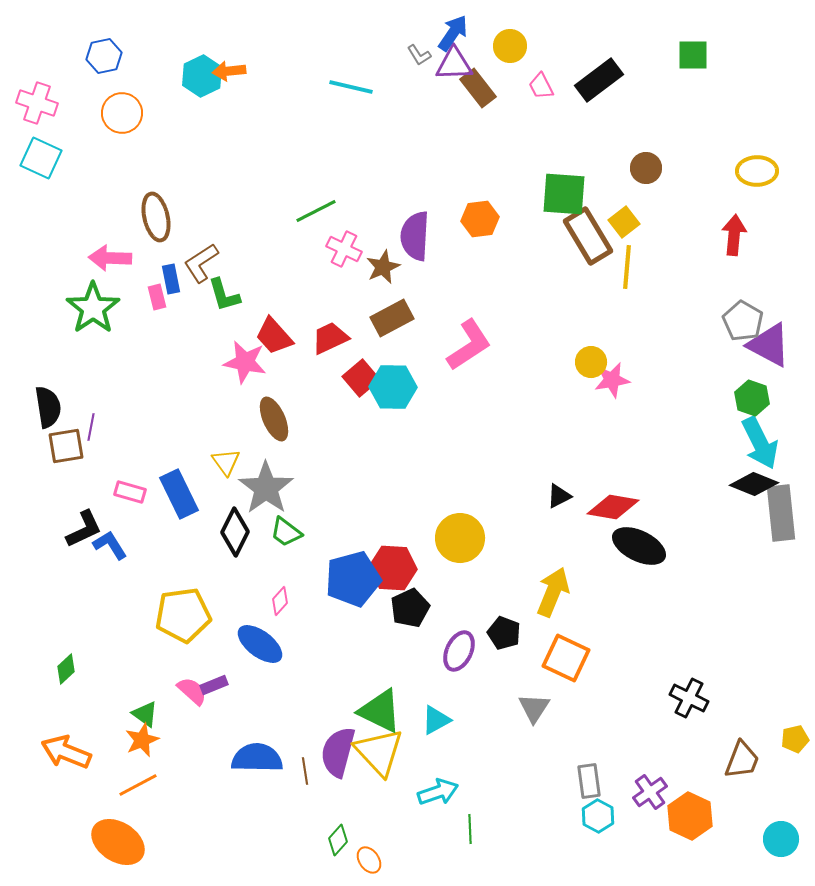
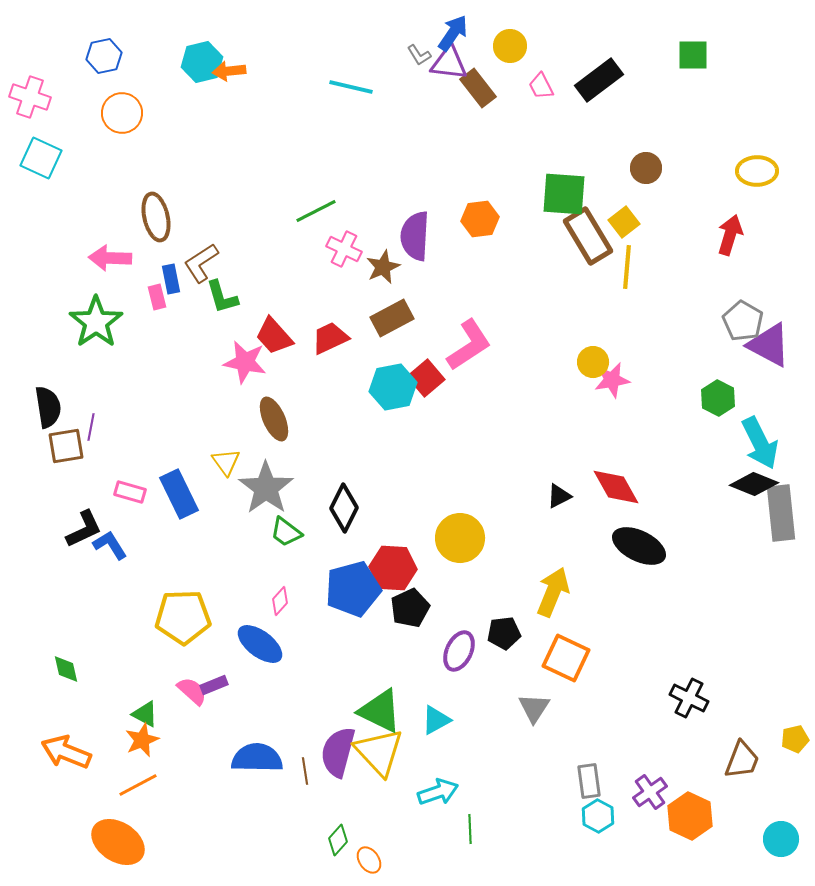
purple triangle at (454, 64): moved 5 px left, 1 px up; rotated 9 degrees clockwise
cyan hexagon at (202, 76): moved 14 px up; rotated 12 degrees clockwise
pink cross at (37, 103): moved 7 px left, 6 px up
red arrow at (734, 235): moved 4 px left; rotated 12 degrees clockwise
green L-shape at (224, 295): moved 2 px left, 2 px down
green star at (93, 308): moved 3 px right, 14 px down
yellow circle at (591, 362): moved 2 px right
red square at (361, 378): moved 65 px right
cyan hexagon at (393, 387): rotated 12 degrees counterclockwise
green hexagon at (752, 398): moved 34 px left; rotated 8 degrees clockwise
red diamond at (613, 507): moved 3 px right, 20 px up; rotated 51 degrees clockwise
black diamond at (235, 532): moved 109 px right, 24 px up
blue pentagon at (353, 579): moved 10 px down
yellow pentagon at (183, 615): moved 2 px down; rotated 6 degrees clockwise
black pentagon at (504, 633): rotated 28 degrees counterclockwise
green diamond at (66, 669): rotated 60 degrees counterclockwise
green triangle at (145, 714): rotated 8 degrees counterclockwise
